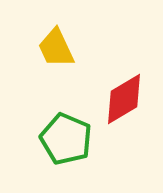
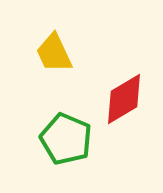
yellow trapezoid: moved 2 px left, 5 px down
